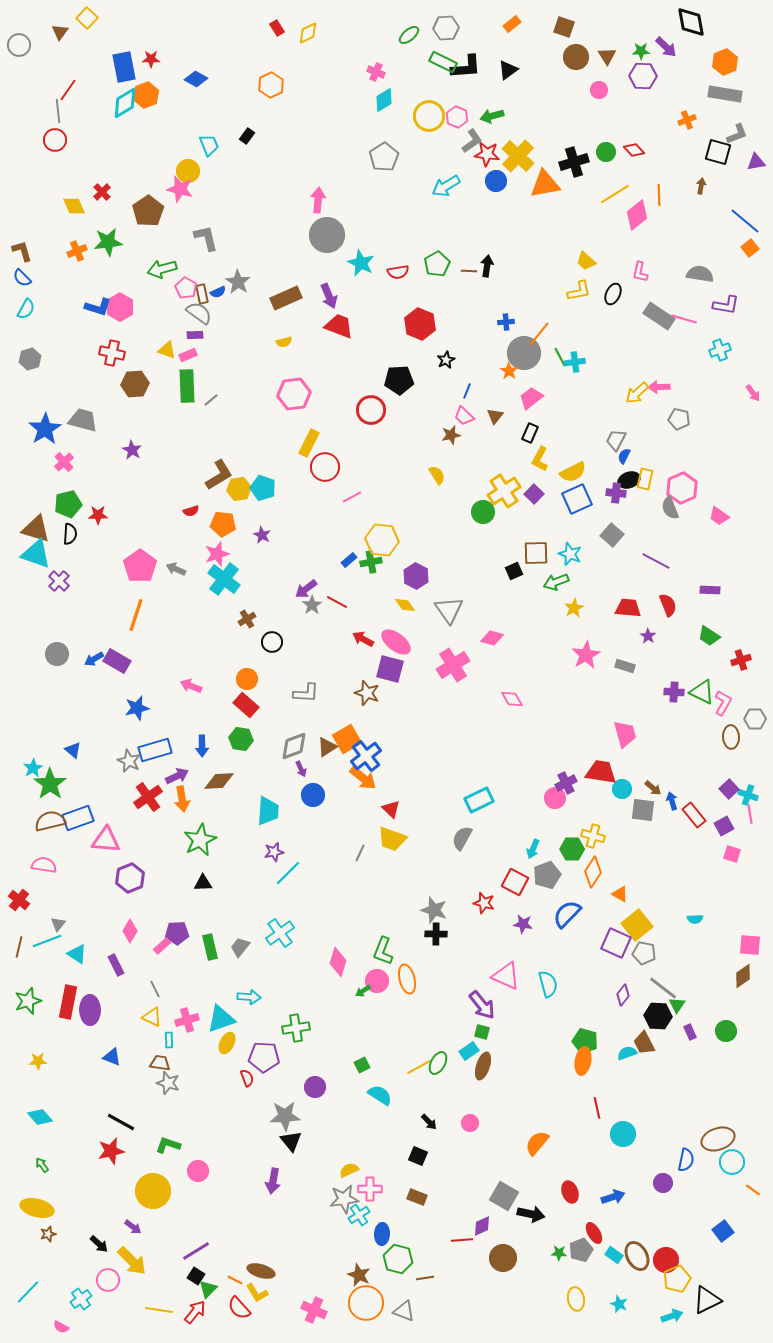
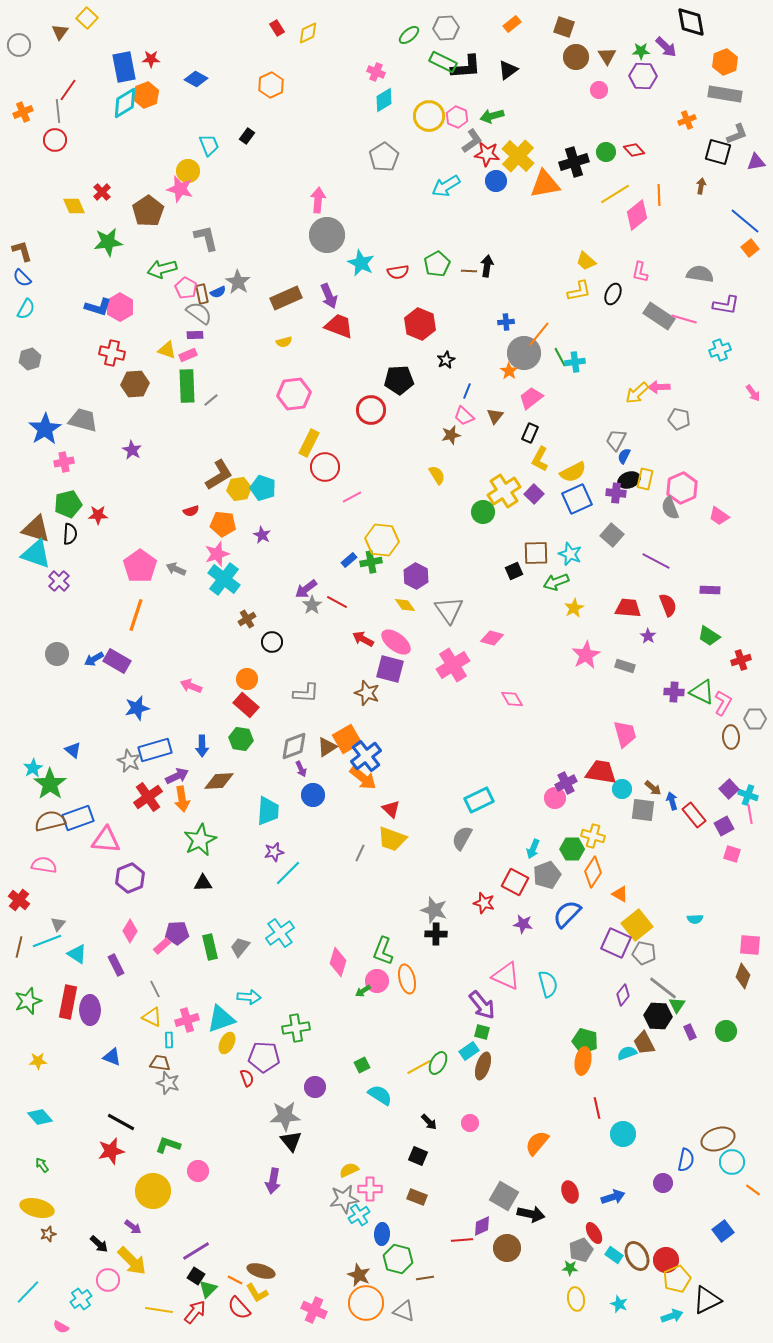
orange cross at (77, 251): moved 54 px left, 139 px up
pink cross at (64, 462): rotated 30 degrees clockwise
brown diamond at (743, 976): rotated 35 degrees counterclockwise
green star at (559, 1253): moved 11 px right, 15 px down
brown circle at (503, 1258): moved 4 px right, 10 px up
